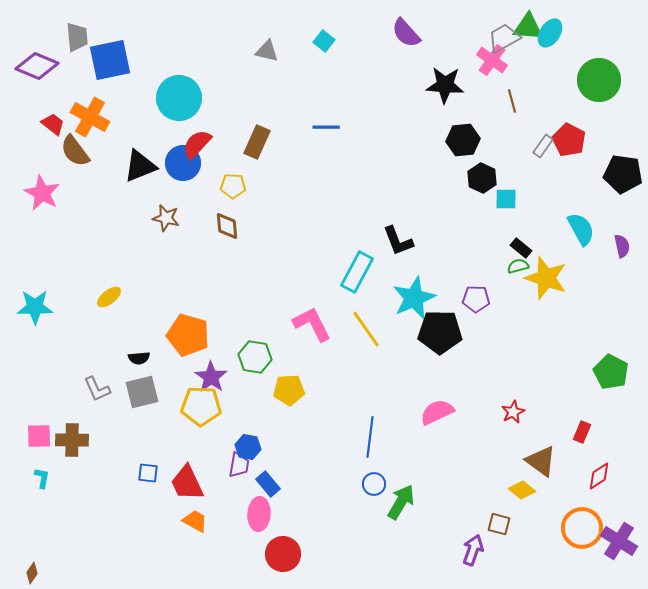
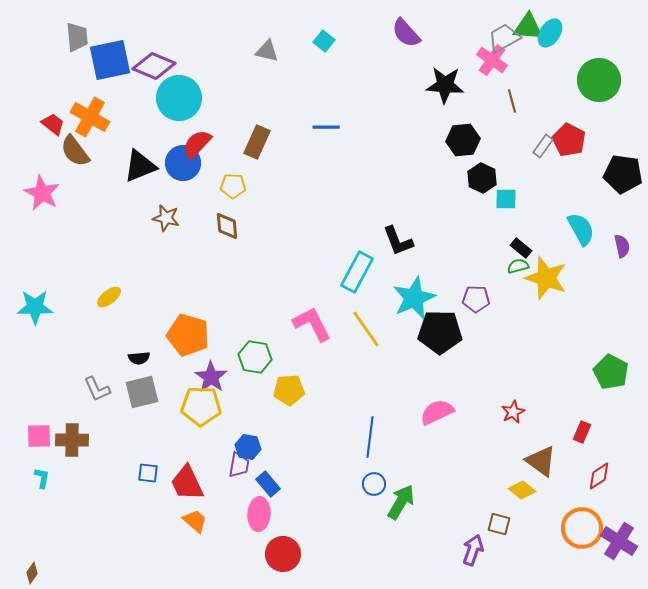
purple diamond at (37, 66): moved 117 px right
orange trapezoid at (195, 521): rotated 12 degrees clockwise
